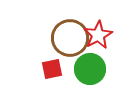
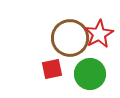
red star: moved 1 px right, 1 px up
green circle: moved 5 px down
